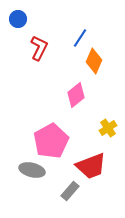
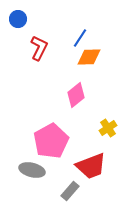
orange diamond: moved 5 px left, 4 px up; rotated 65 degrees clockwise
